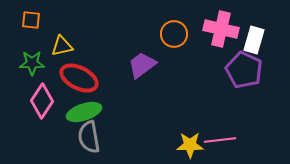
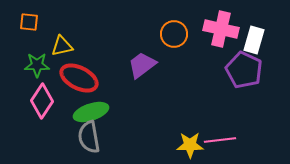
orange square: moved 2 px left, 2 px down
green star: moved 5 px right, 2 px down
green ellipse: moved 7 px right
